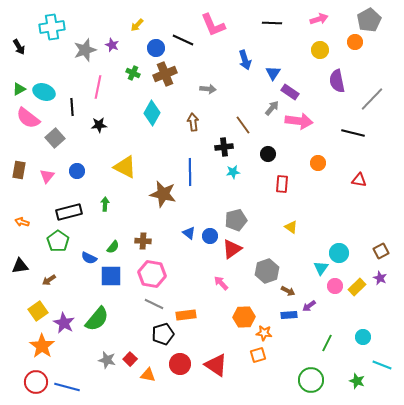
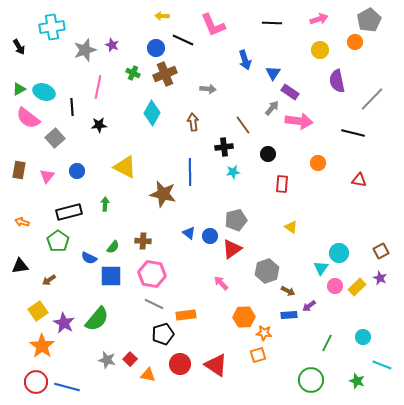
yellow arrow at (137, 25): moved 25 px right, 9 px up; rotated 48 degrees clockwise
